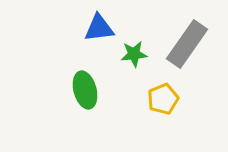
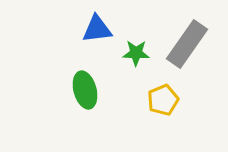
blue triangle: moved 2 px left, 1 px down
green star: moved 2 px right, 1 px up; rotated 8 degrees clockwise
yellow pentagon: moved 1 px down
